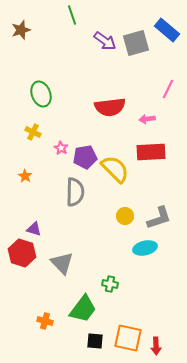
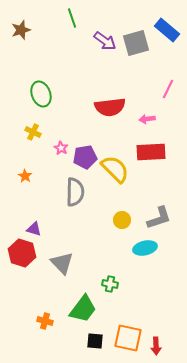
green line: moved 3 px down
yellow circle: moved 3 px left, 4 px down
